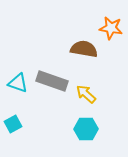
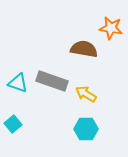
yellow arrow: rotated 10 degrees counterclockwise
cyan square: rotated 12 degrees counterclockwise
